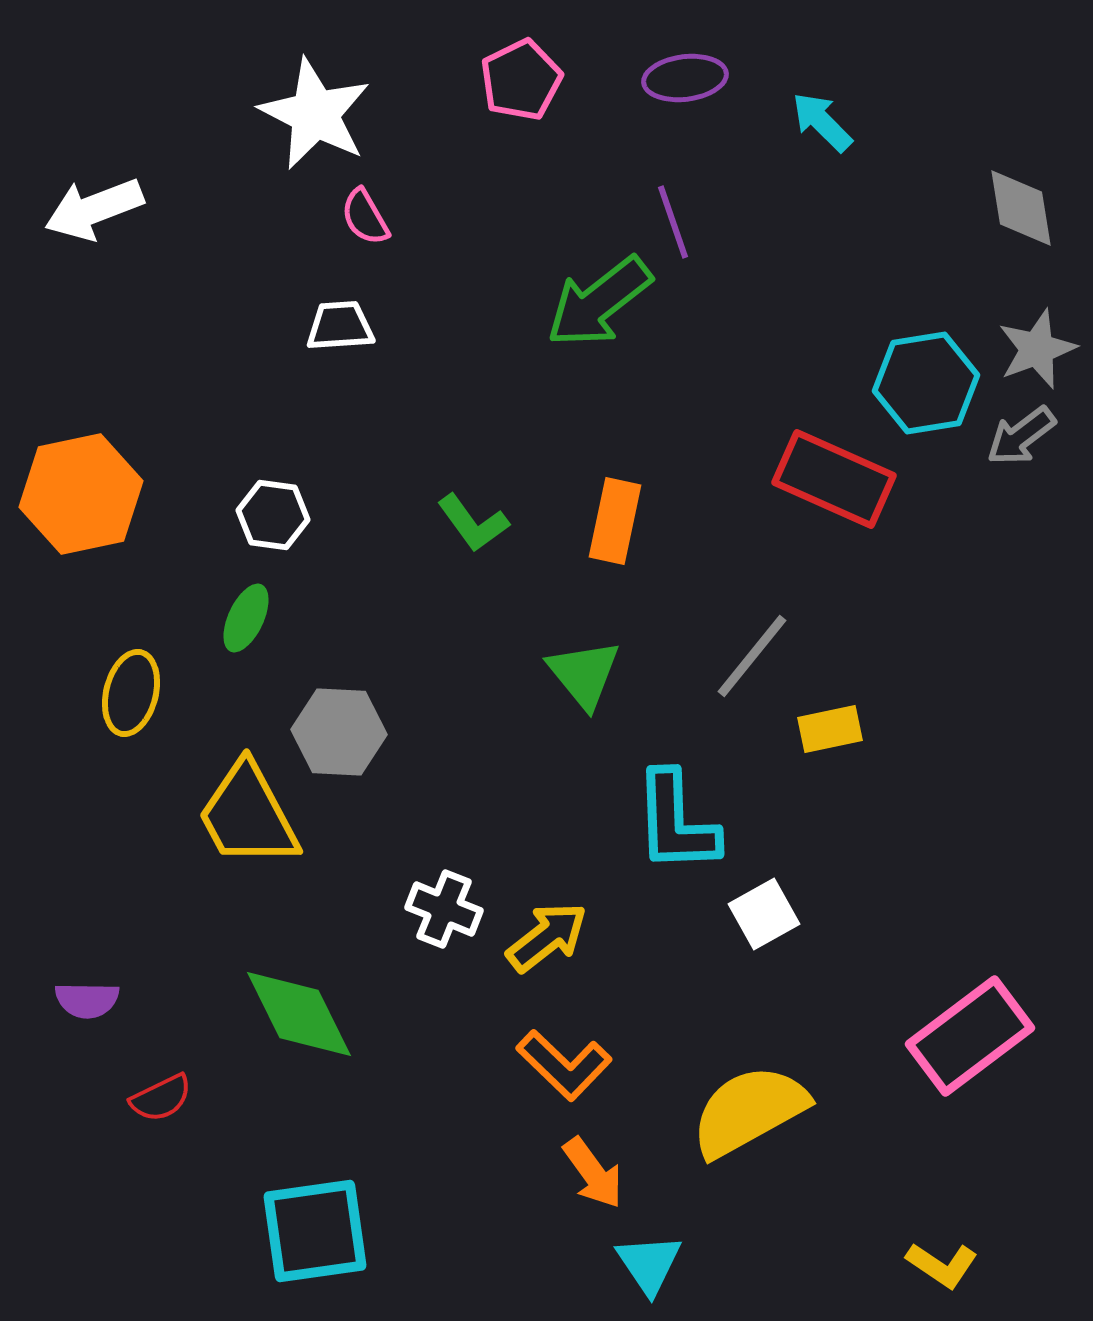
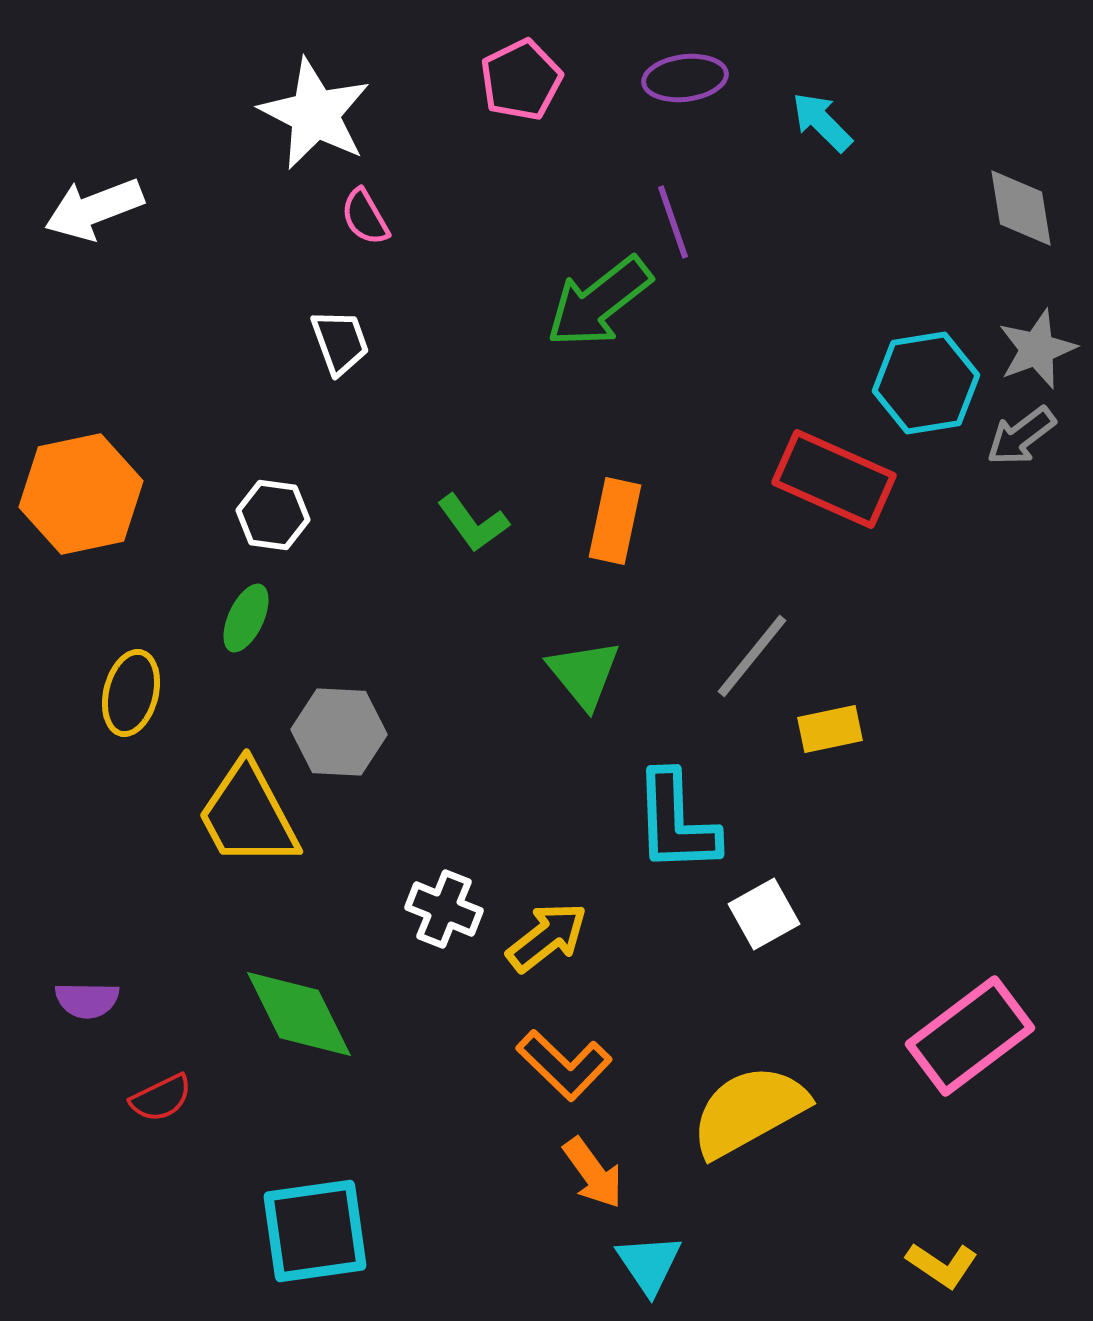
white trapezoid: moved 16 px down; rotated 74 degrees clockwise
